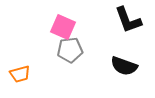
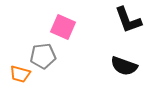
gray pentagon: moved 27 px left, 6 px down
orange trapezoid: rotated 30 degrees clockwise
